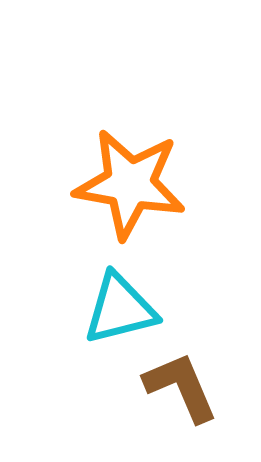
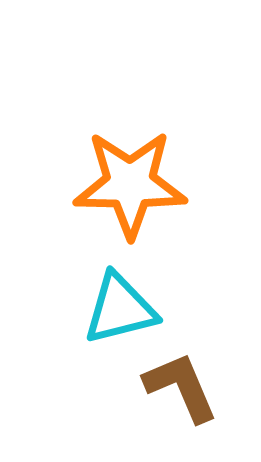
orange star: rotated 9 degrees counterclockwise
